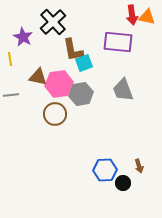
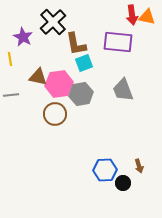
brown L-shape: moved 3 px right, 6 px up
